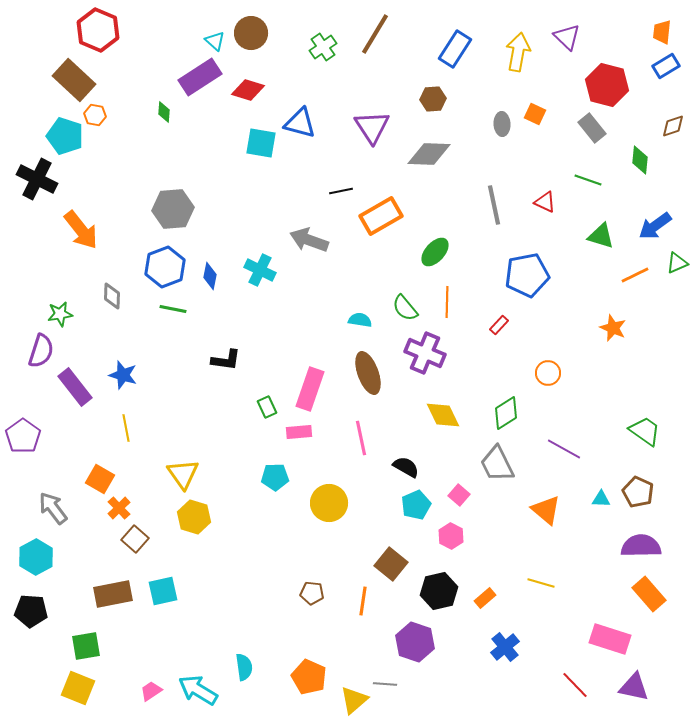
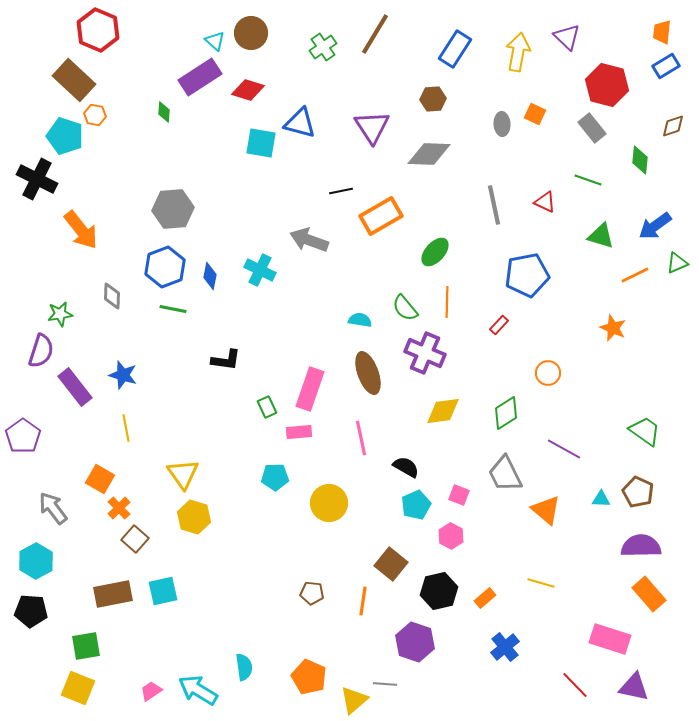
yellow diamond at (443, 415): moved 4 px up; rotated 72 degrees counterclockwise
gray trapezoid at (497, 464): moved 8 px right, 10 px down
pink square at (459, 495): rotated 20 degrees counterclockwise
cyan hexagon at (36, 557): moved 4 px down
